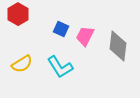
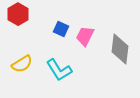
gray diamond: moved 2 px right, 3 px down
cyan L-shape: moved 1 px left, 3 px down
